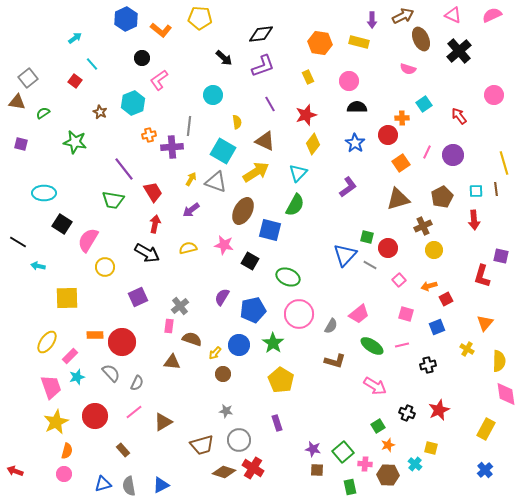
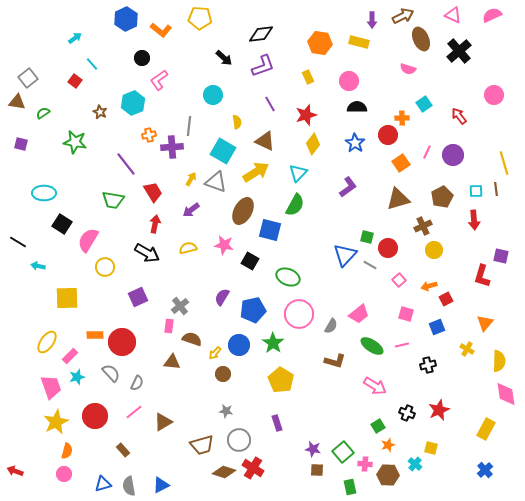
purple line at (124, 169): moved 2 px right, 5 px up
